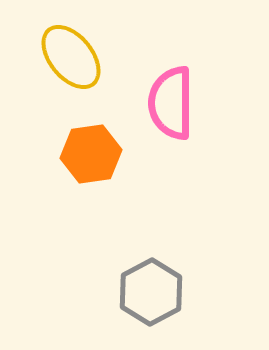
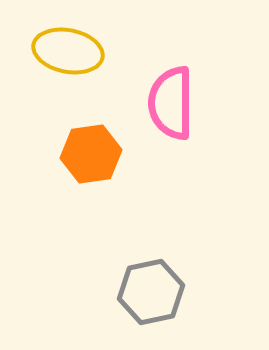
yellow ellipse: moved 3 px left, 6 px up; rotated 40 degrees counterclockwise
gray hexagon: rotated 16 degrees clockwise
